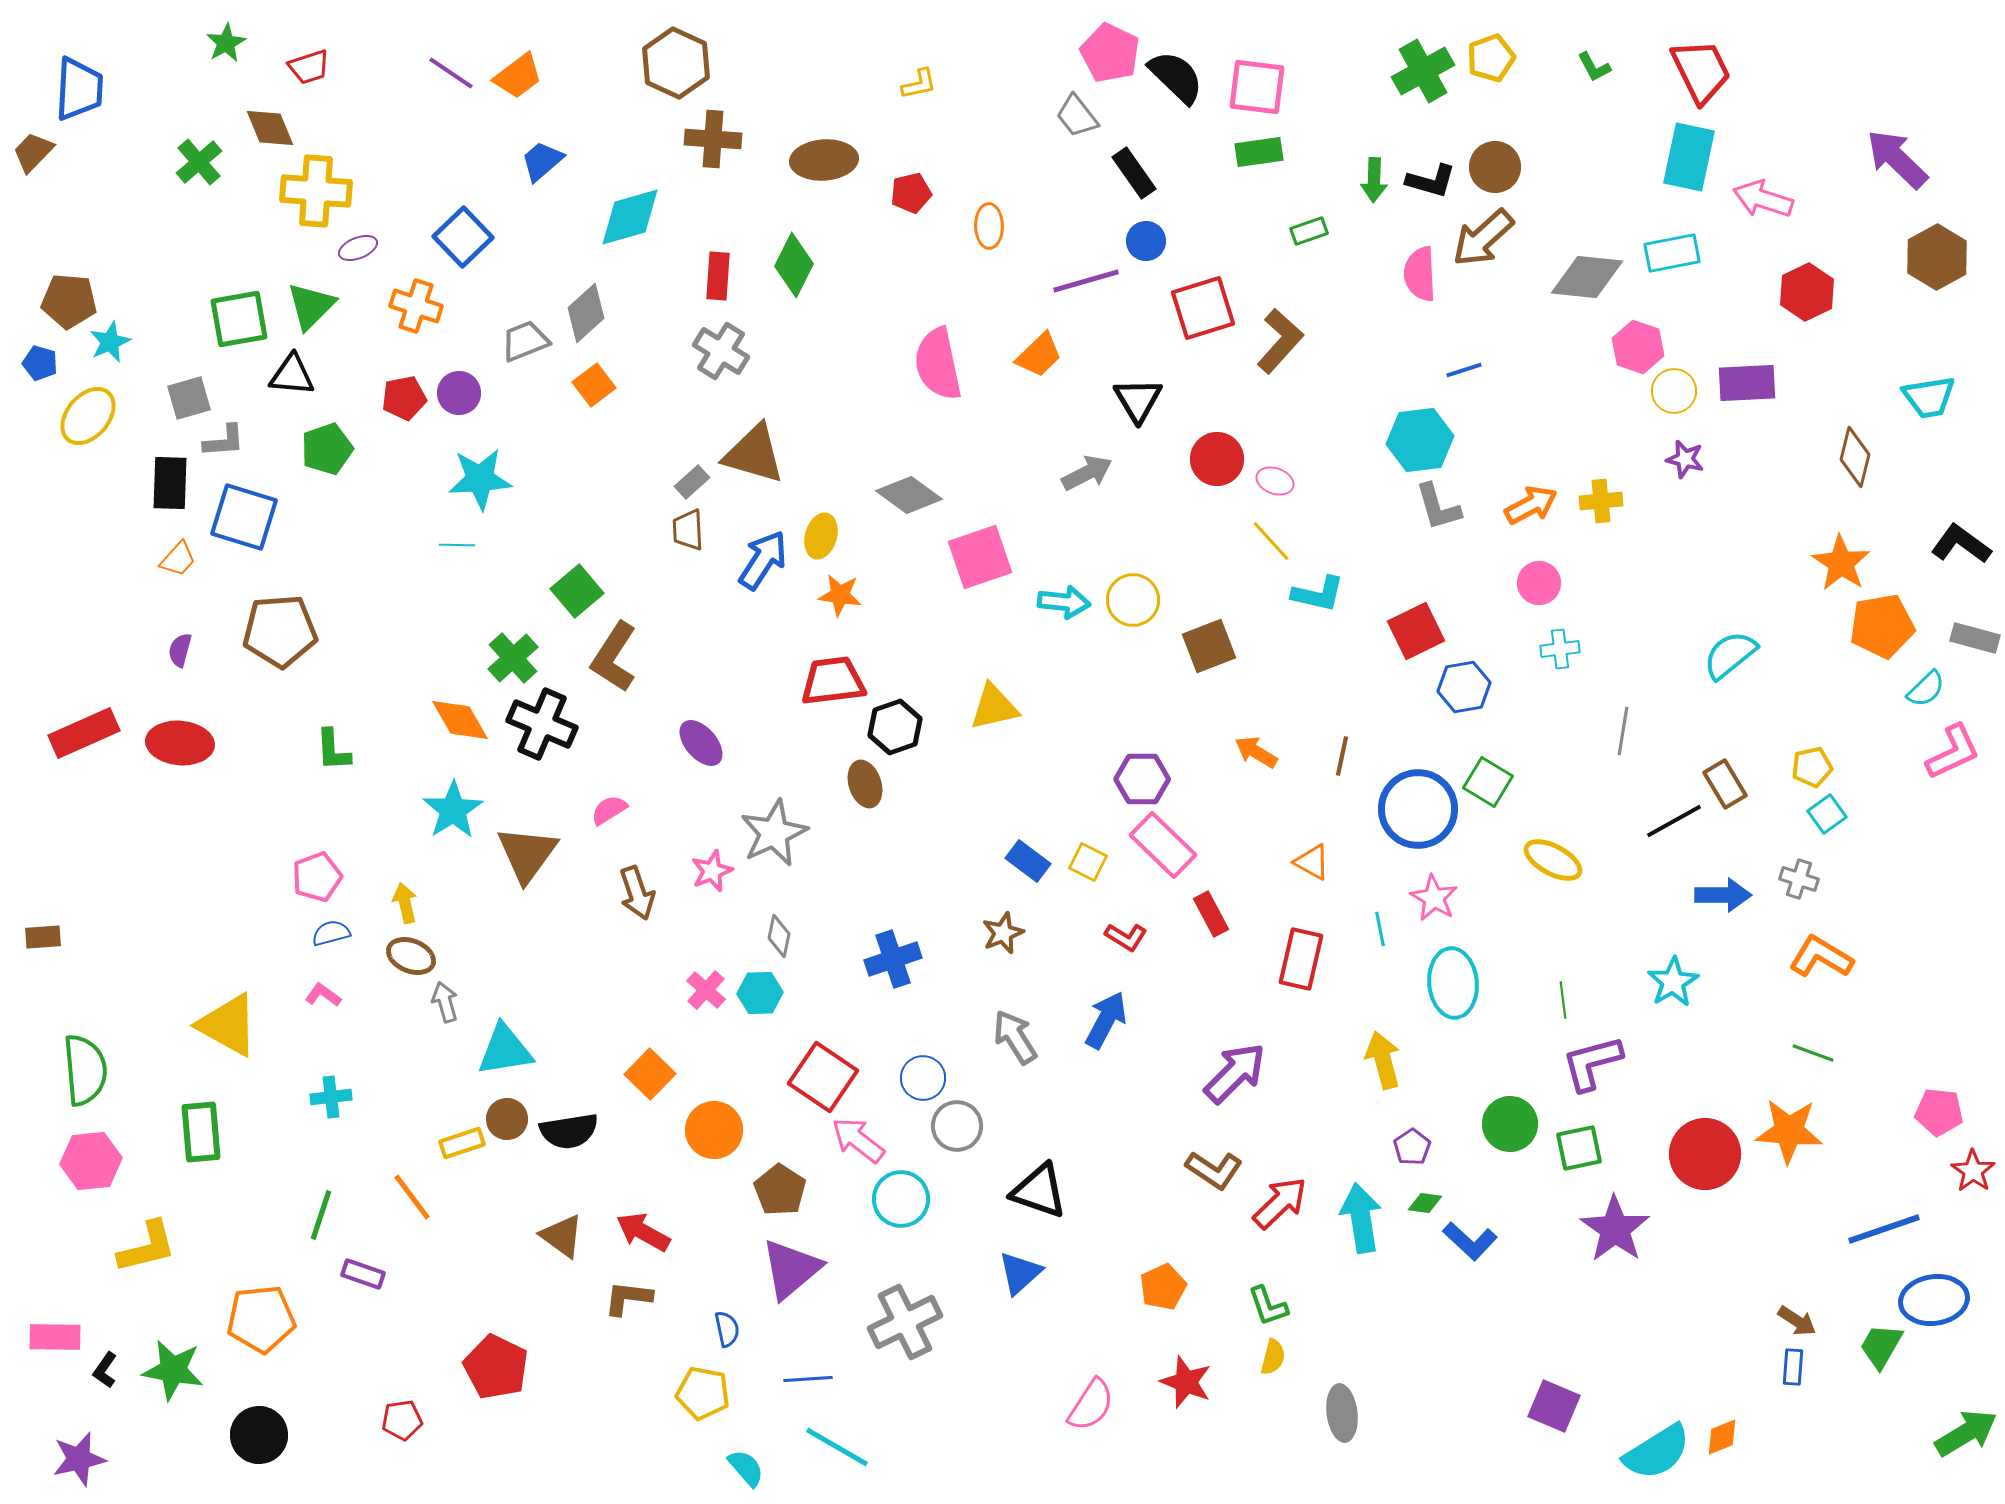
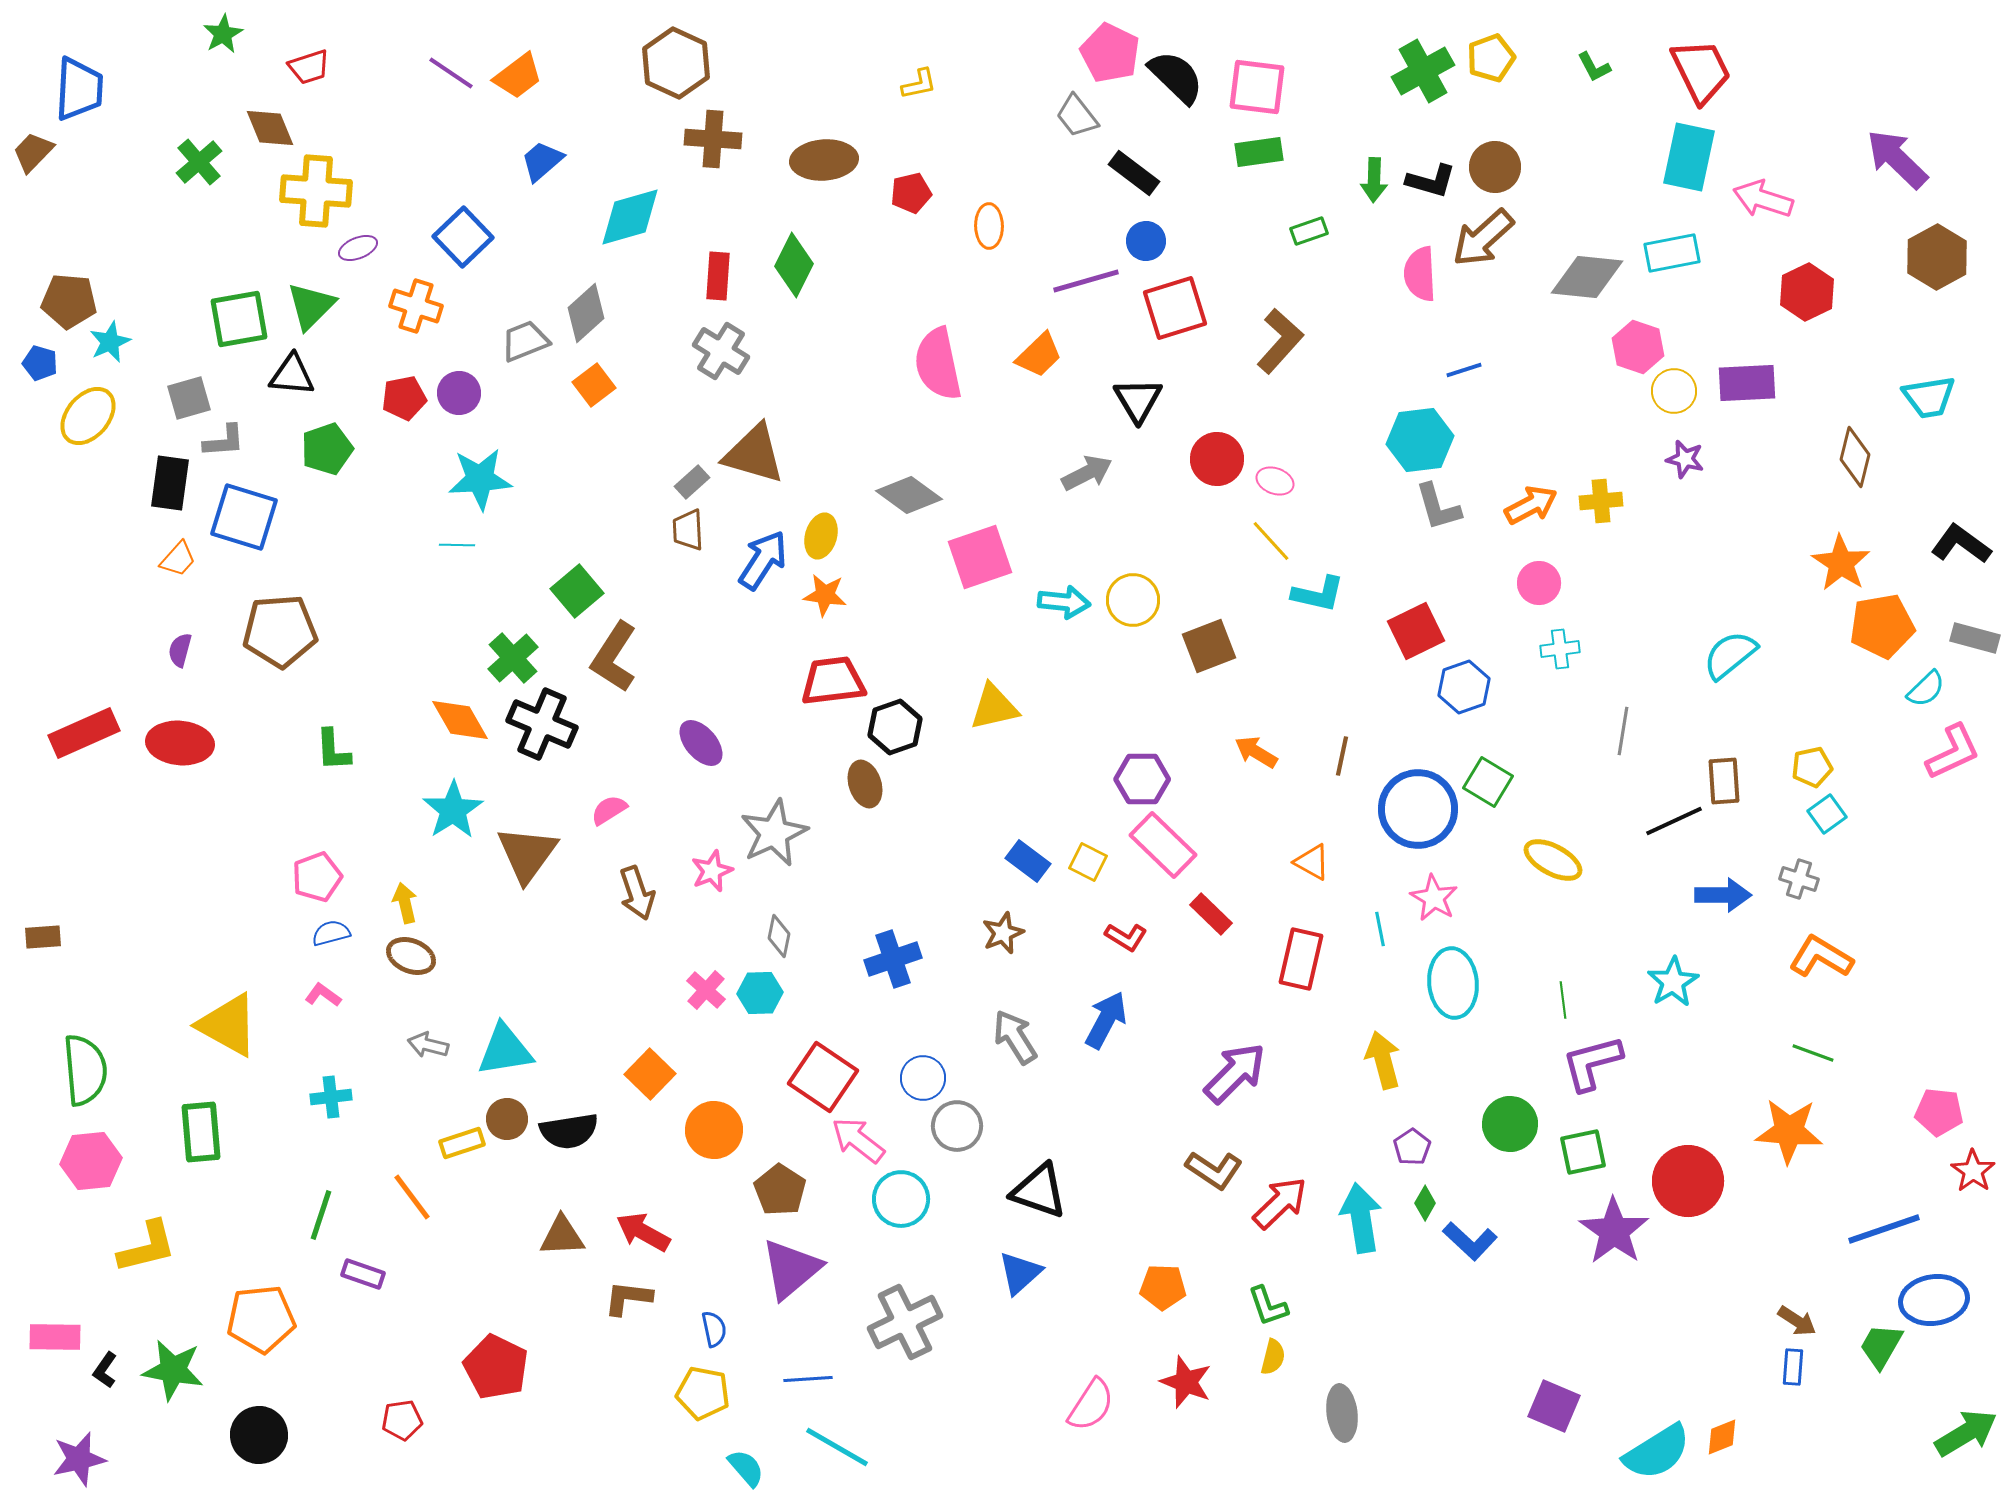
green star at (226, 43): moved 3 px left, 9 px up
black rectangle at (1134, 173): rotated 18 degrees counterclockwise
red square at (1203, 308): moved 28 px left
black rectangle at (170, 483): rotated 6 degrees clockwise
orange star at (840, 595): moved 15 px left
blue hexagon at (1464, 687): rotated 9 degrees counterclockwise
brown rectangle at (1725, 784): moved 1 px left, 3 px up; rotated 27 degrees clockwise
black line at (1674, 821): rotated 4 degrees clockwise
red rectangle at (1211, 914): rotated 18 degrees counterclockwise
gray arrow at (445, 1002): moved 17 px left, 43 px down; rotated 60 degrees counterclockwise
green square at (1579, 1148): moved 4 px right, 4 px down
red circle at (1705, 1154): moved 17 px left, 27 px down
green diamond at (1425, 1203): rotated 68 degrees counterclockwise
purple star at (1615, 1229): moved 1 px left, 2 px down
brown triangle at (562, 1236): rotated 39 degrees counterclockwise
orange pentagon at (1163, 1287): rotated 27 degrees clockwise
blue semicircle at (727, 1329): moved 13 px left
